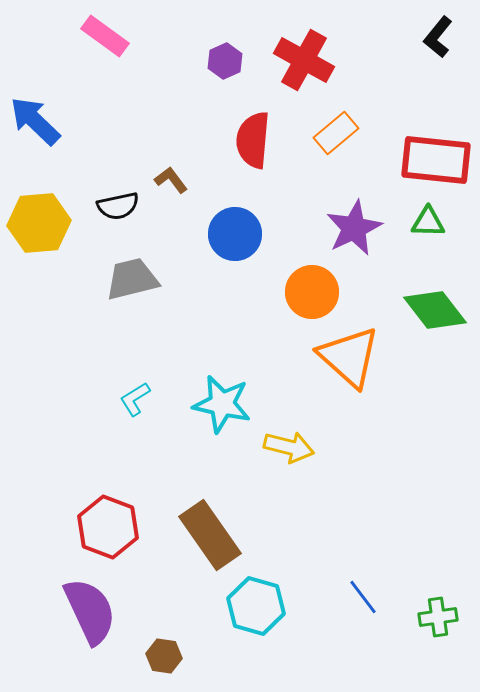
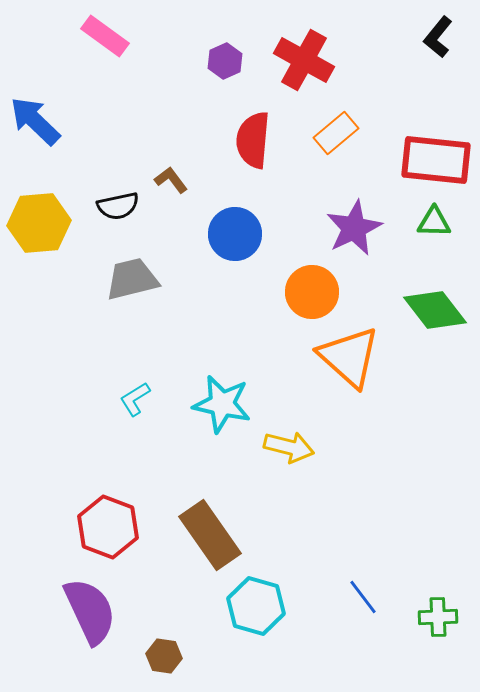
green triangle: moved 6 px right
green cross: rotated 6 degrees clockwise
